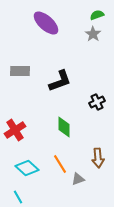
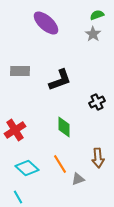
black L-shape: moved 1 px up
